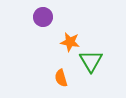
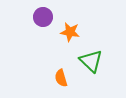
orange star: moved 10 px up
green triangle: rotated 15 degrees counterclockwise
